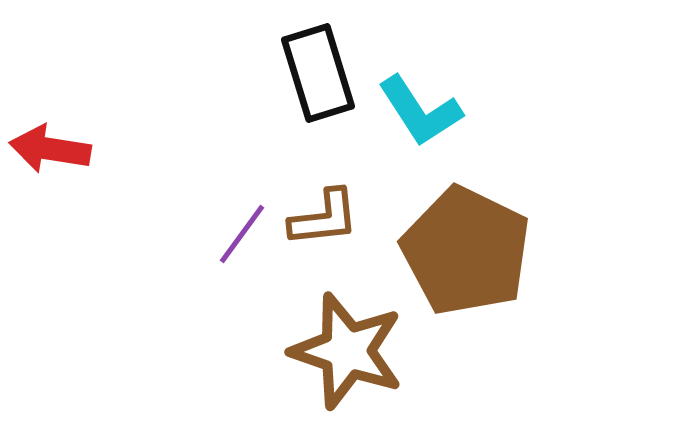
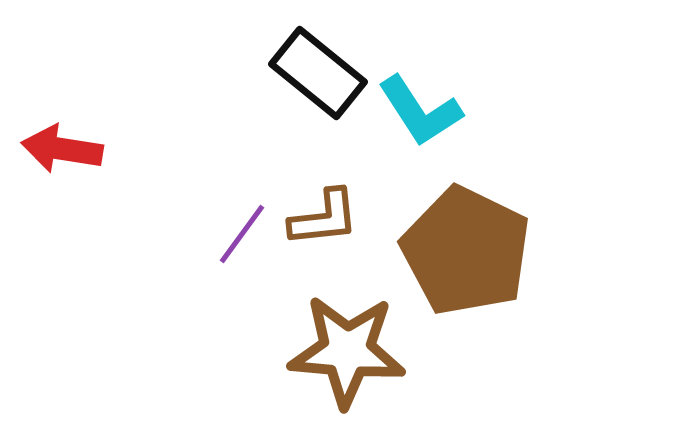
black rectangle: rotated 34 degrees counterclockwise
red arrow: moved 12 px right
brown star: rotated 14 degrees counterclockwise
